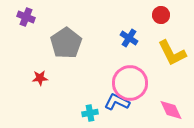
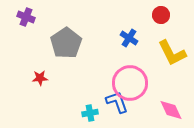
blue L-shape: rotated 45 degrees clockwise
